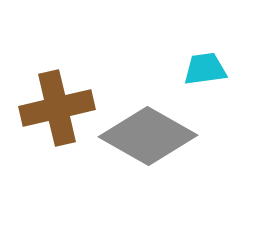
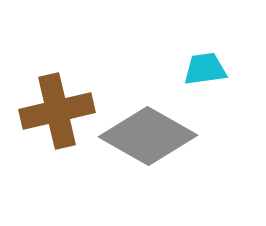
brown cross: moved 3 px down
